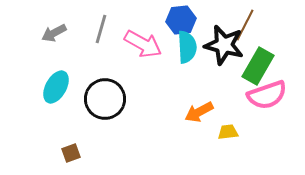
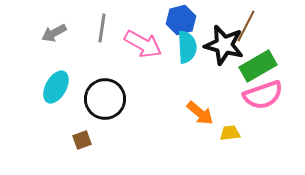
blue hexagon: rotated 8 degrees counterclockwise
brown line: moved 1 px right, 1 px down
gray line: moved 1 px right, 1 px up; rotated 8 degrees counterclockwise
green rectangle: rotated 30 degrees clockwise
pink semicircle: moved 4 px left
orange arrow: moved 1 px right, 1 px down; rotated 112 degrees counterclockwise
yellow trapezoid: moved 2 px right, 1 px down
brown square: moved 11 px right, 13 px up
